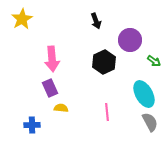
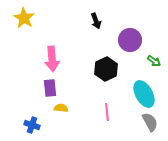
yellow star: moved 2 px right, 1 px up; rotated 10 degrees counterclockwise
black hexagon: moved 2 px right, 7 px down
purple rectangle: rotated 18 degrees clockwise
blue cross: rotated 21 degrees clockwise
